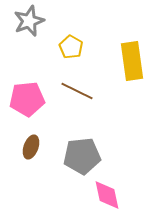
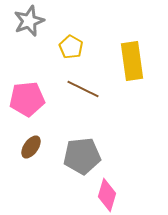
brown line: moved 6 px right, 2 px up
brown ellipse: rotated 15 degrees clockwise
pink diamond: rotated 28 degrees clockwise
